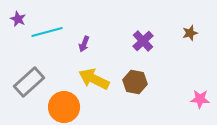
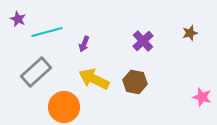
gray rectangle: moved 7 px right, 10 px up
pink star: moved 2 px right, 2 px up; rotated 12 degrees clockwise
